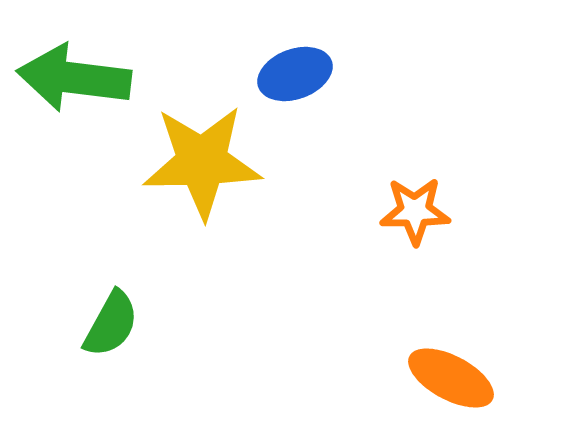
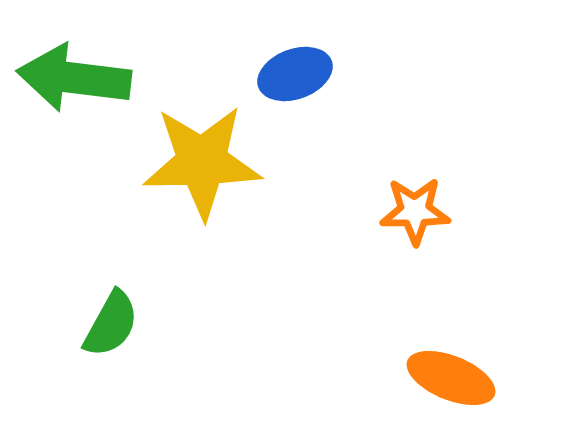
orange ellipse: rotated 6 degrees counterclockwise
